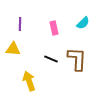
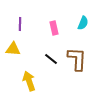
cyan semicircle: rotated 24 degrees counterclockwise
black line: rotated 16 degrees clockwise
